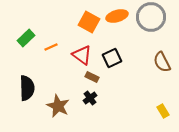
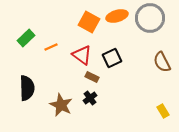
gray circle: moved 1 px left, 1 px down
brown star: moved 3 px right, 1 px up
